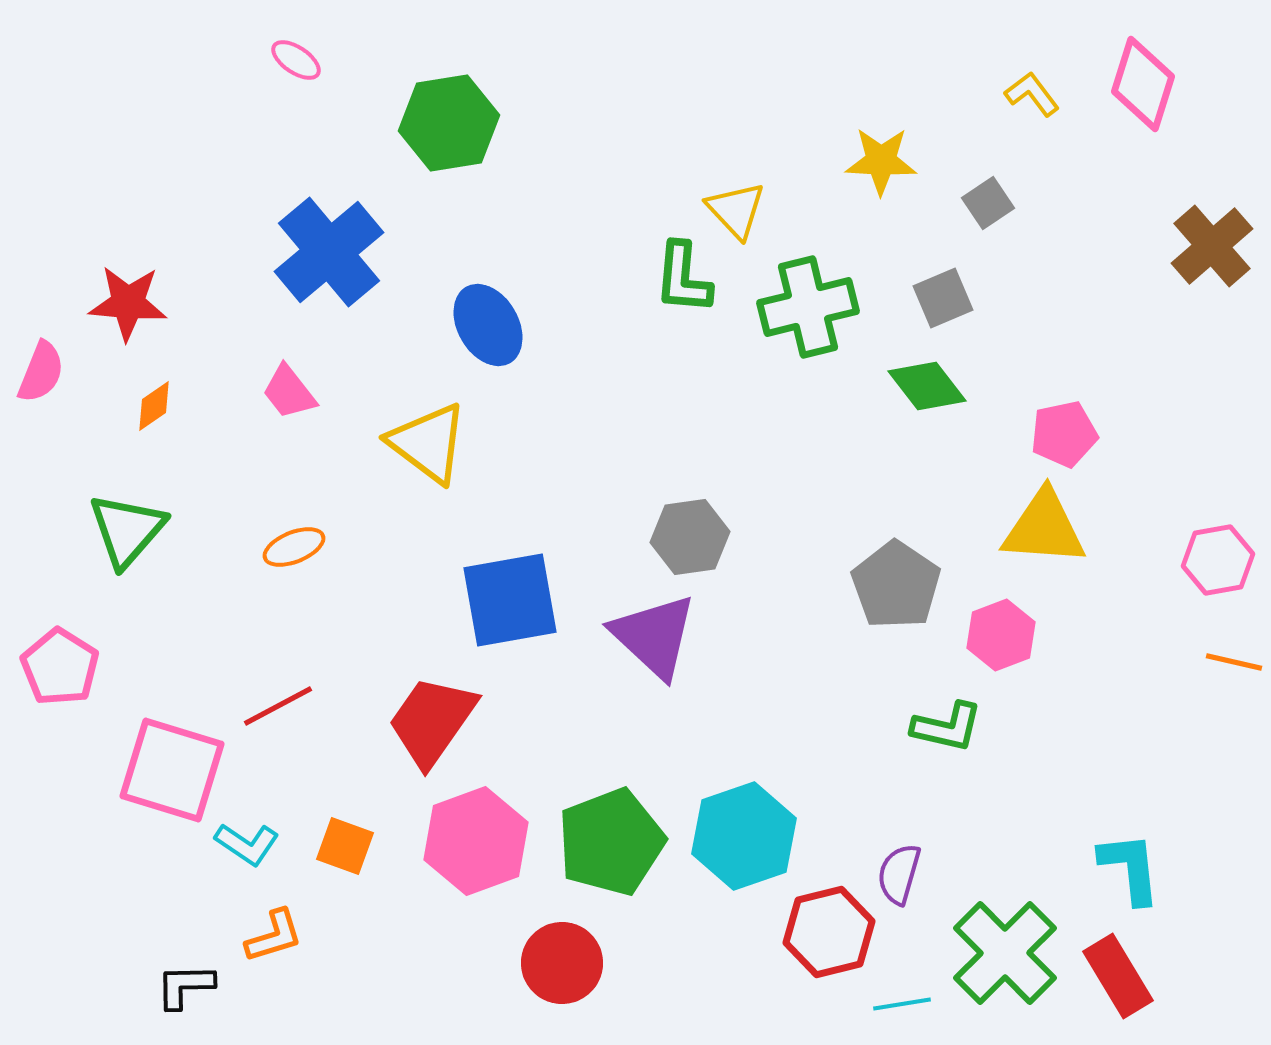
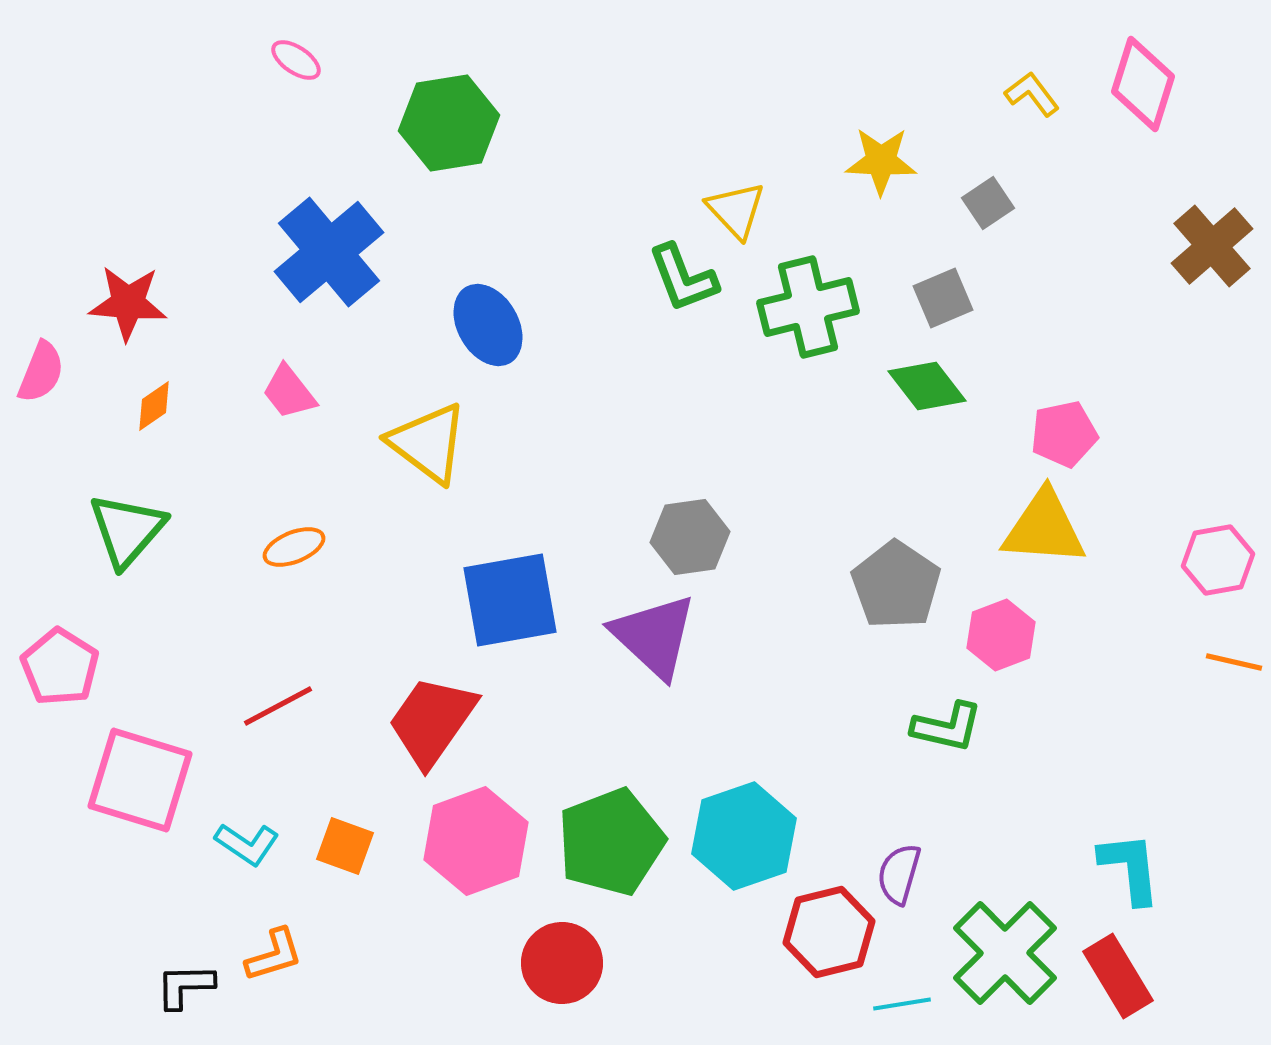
green L-shape at (683, 278): rotated 26 degrees counterclockwise
pink square at (172, 770): moved 32 px left, 10 px down
orange L-shape at (274, 936): moved 19 px down
